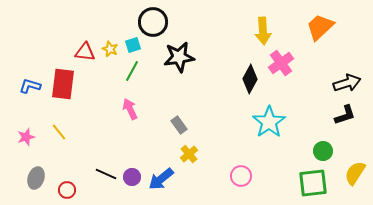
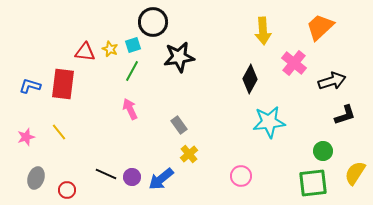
pink cross: moved 13 px right; rotated 15 degrees counterclockwise
black arrow: moved 15 px left, 2 px up
cyan star: rotated 28 degrees clockwise
